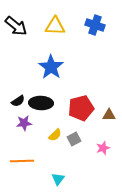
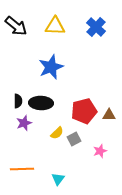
blue cross: moved 1 px right, 2 px down; rotated 24 degrees clockwise
blue star: rotated 15 degrees clockwise
black semicircle: rotated 56 degrees counterclockwise
red pentagon: moved 3 px right, 3 px down
purple star: rotated 14 degrees counterclockwise
yellow semicircle: moved 2 px right, 2 px up
pink star: moved 3 px left, 3 px down
orange line: moved 8 px down
